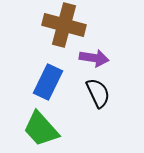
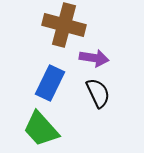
blue rectangle: moved 2 px right, 1 px down
